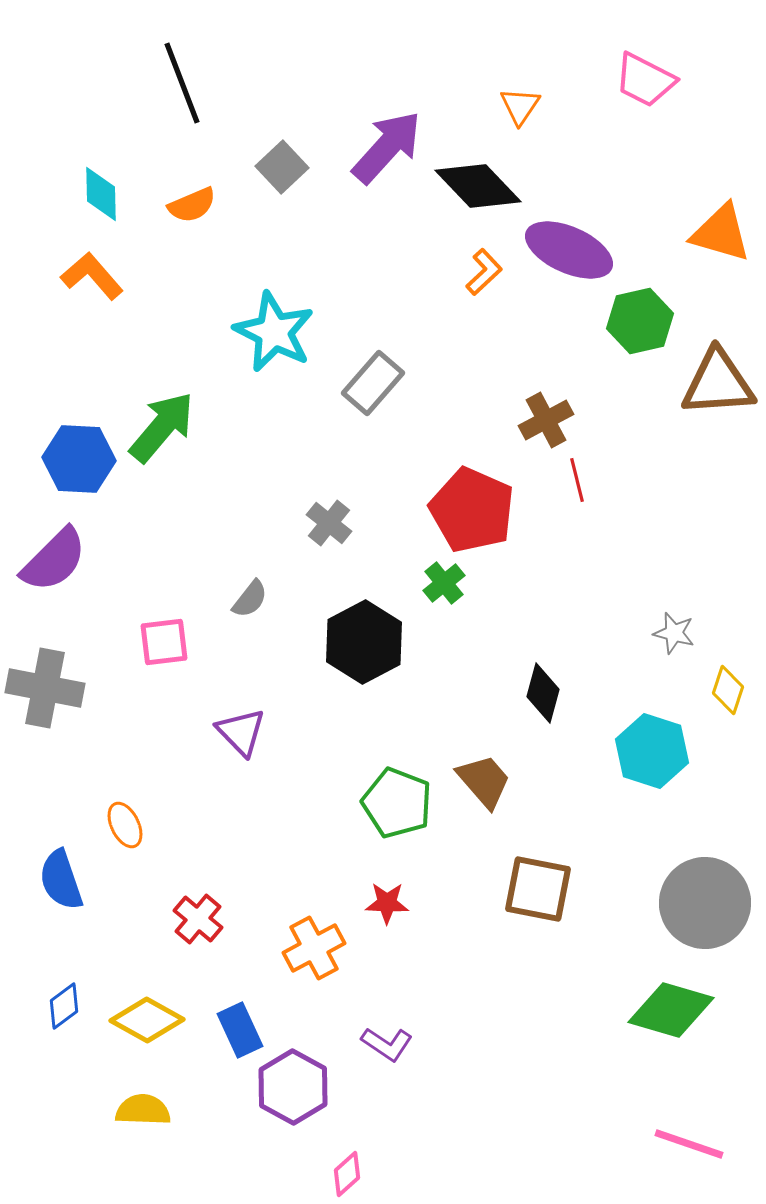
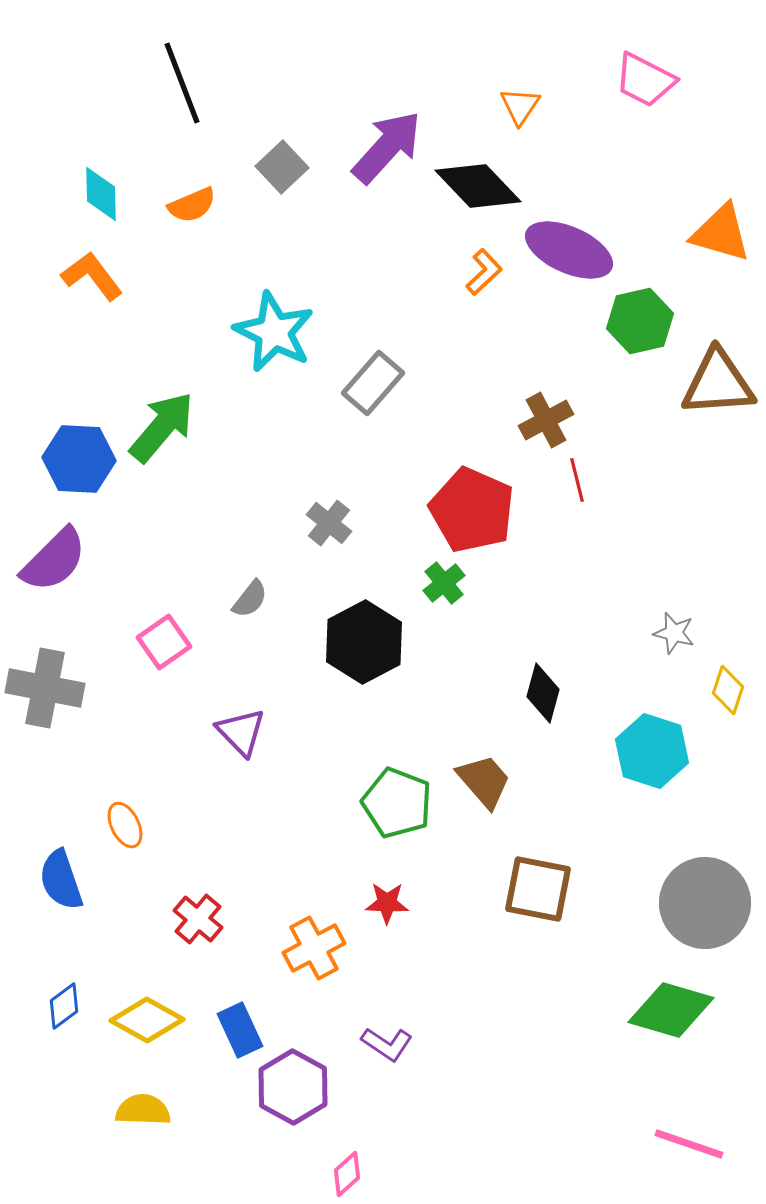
orange L-shape at (92, 276): rotated 4 degrees clockwise
pink square at (164, 642): rotated 28 degrees counterclockwise
